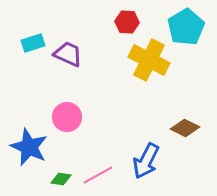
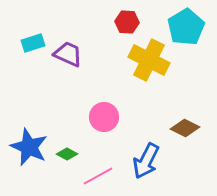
pink circle: moved 37 px right
pink line: moved 1 px down
green diamond: moved 6 px right, 25 px up; rotated 20 degrees clockwise
